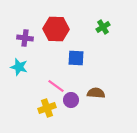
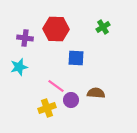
cyan star: rotated 30 degrees counterclockwise
